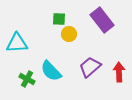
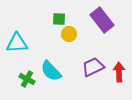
purple trapezoid: moved 3 px right; rotated 15 degrees clockwise
